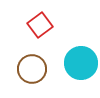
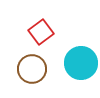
red square: moved 1 px right, 7 px down
